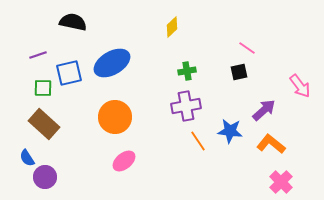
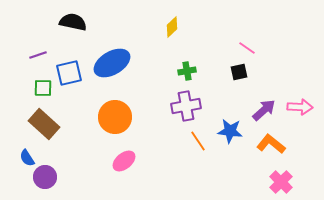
pink arrow: moved 21 px down; rotated 50 degrees counterclockwise
